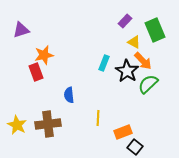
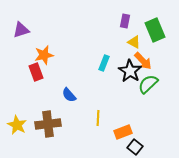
purple rectangle: rotated 32 degrees counterclockwise
black star: moved 3 px right
blue semicircle: rotated 35 degrees counterclockwise
